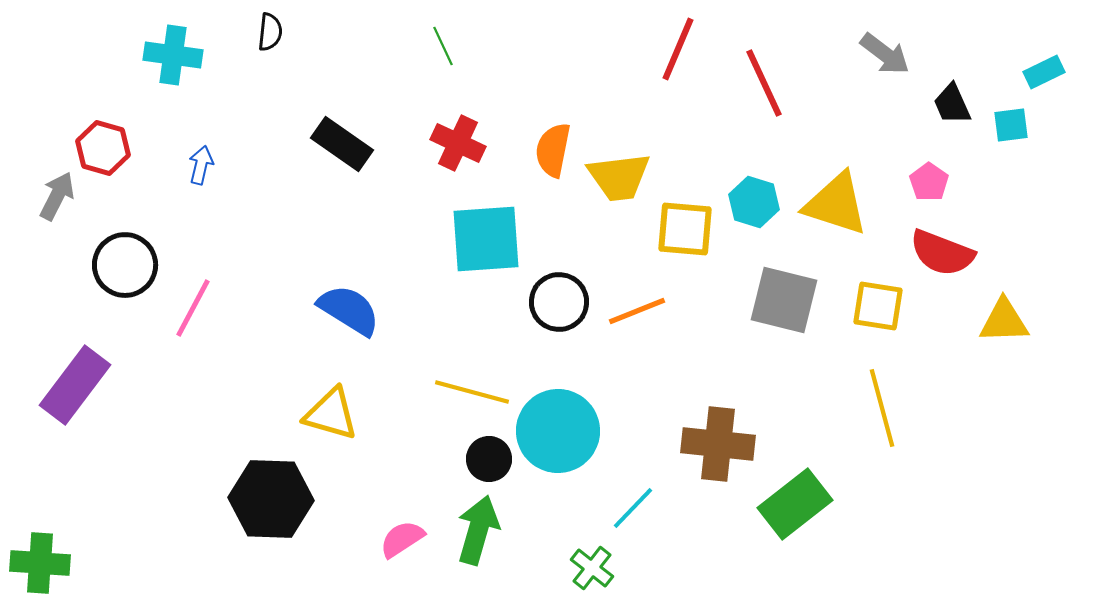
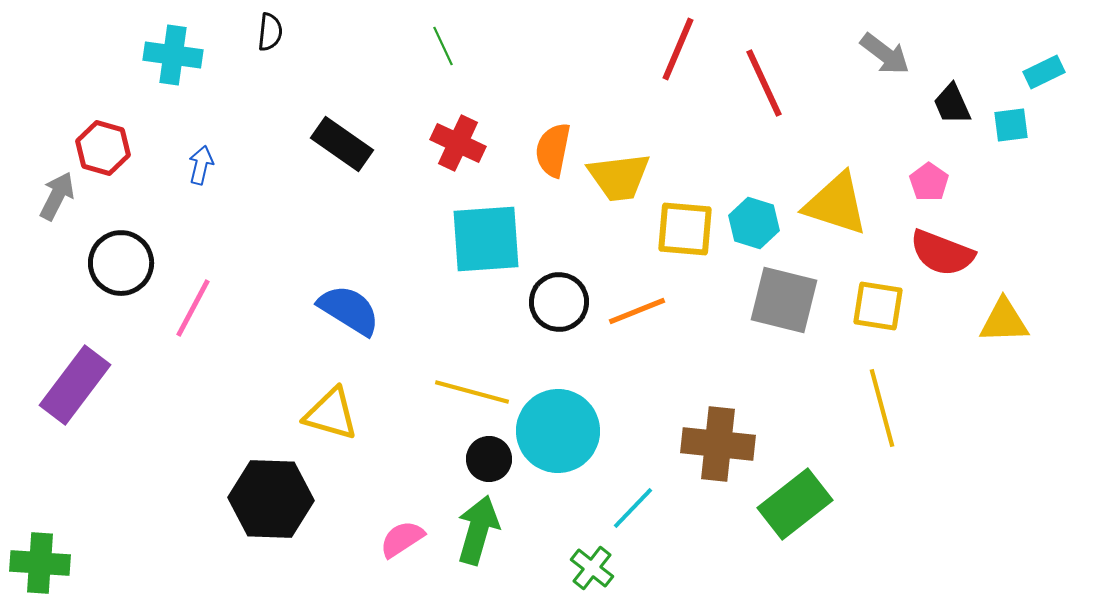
cyan hexagon at (754, 202): moved 21 px down
black circle at (125, 265): moved 4 px left, 2 px up
